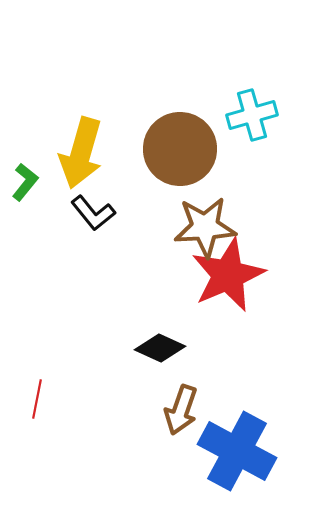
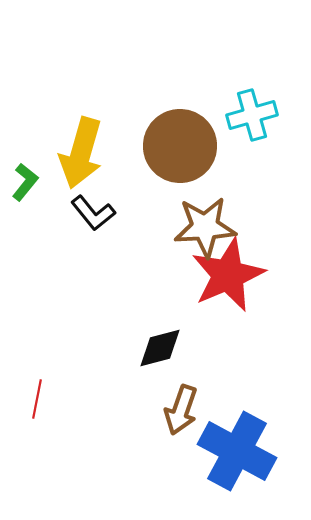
brown circle: moved 3 px up
black diamond: rotated 39 degrees counterclockwise
